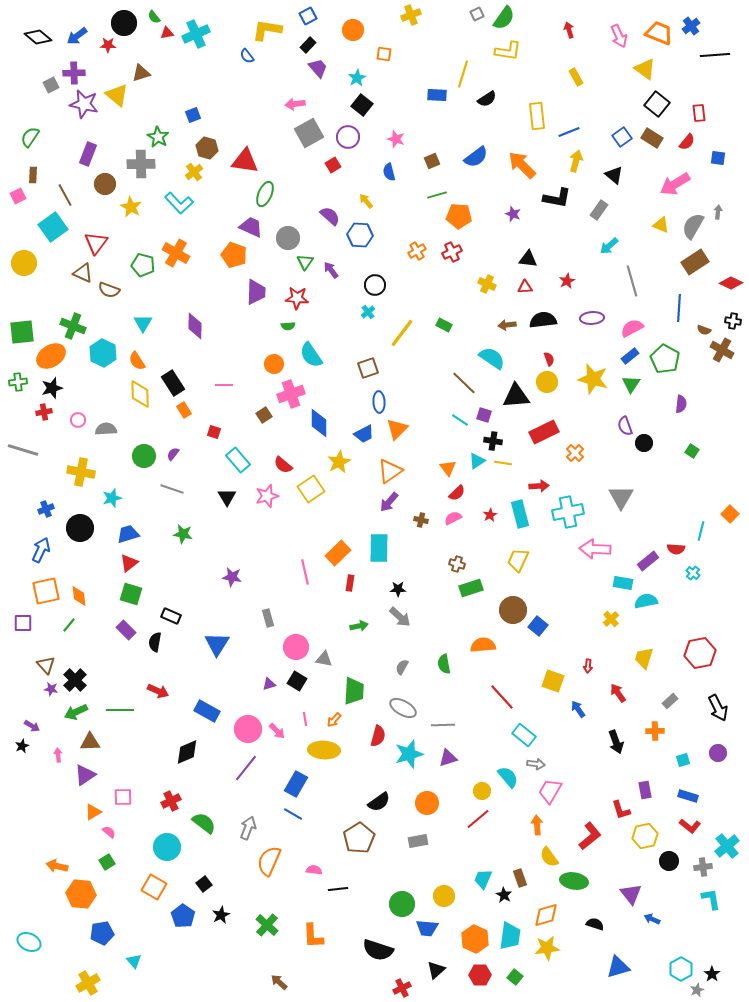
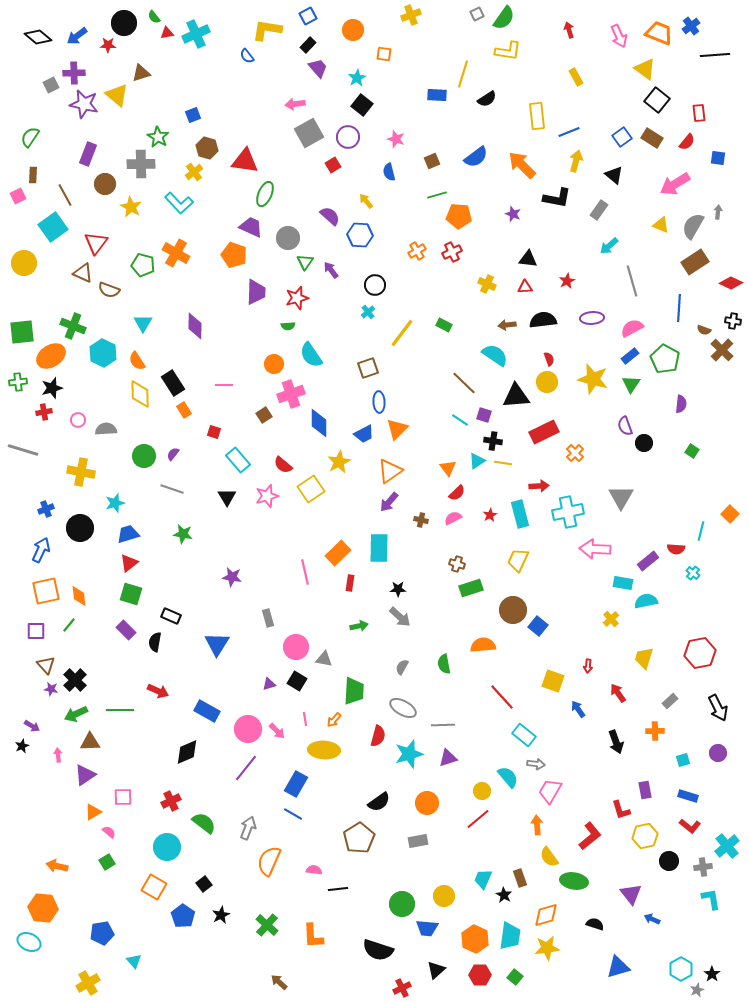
black square at (657, 104): moved 4 px up
red star at (297, 298): rotated 20 degrees counterclockwise
brown cross at (722, 350): rotated 15 degrees clockwise
cyan semicircle at (492, 358): moved 3 px right, 3 px up
cyan star at (112, 498): moved 3 px right, 5 px down
purple square at (23, 623): moved 13 px right, 8 px down
green arrow at (76, 712): moved 2 px down
orange hexagon at (81, 894): moved 38 px left, 14 px down
